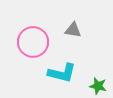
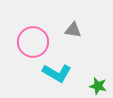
cyan L-shape: moved 5 px left; rotated 16 degrees clockwise
